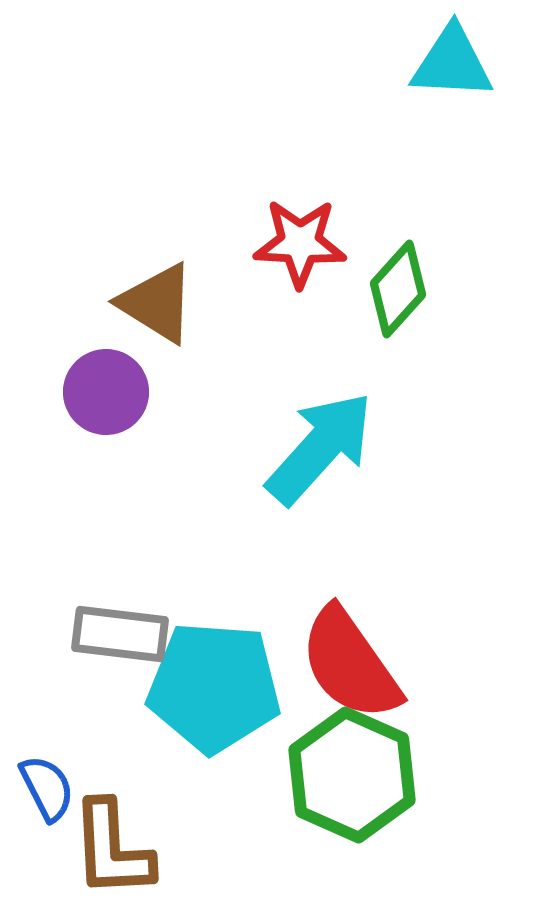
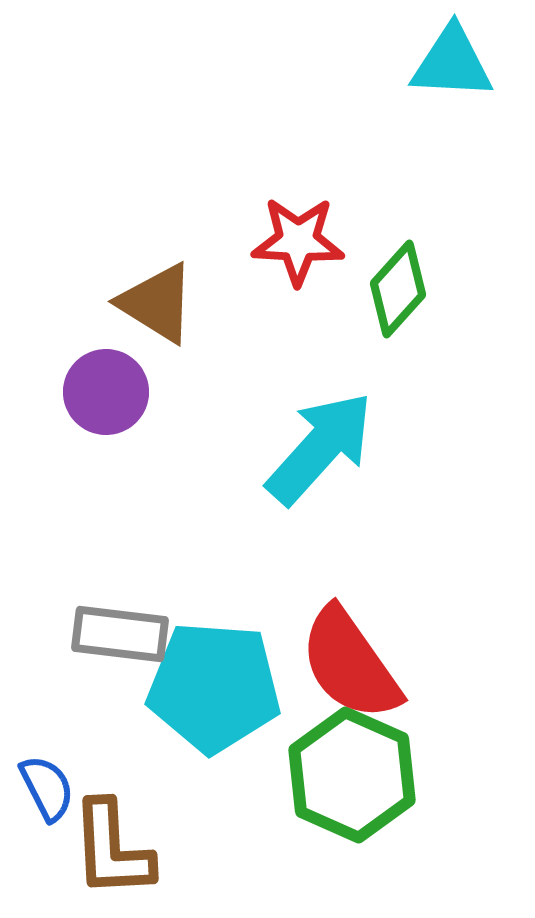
red star: moved 2 px left, 2 px up
